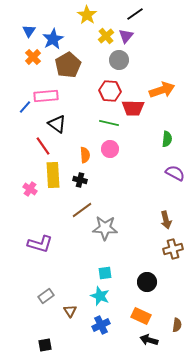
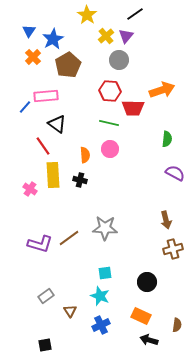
brown line: moved 13 px left, 28 px down
